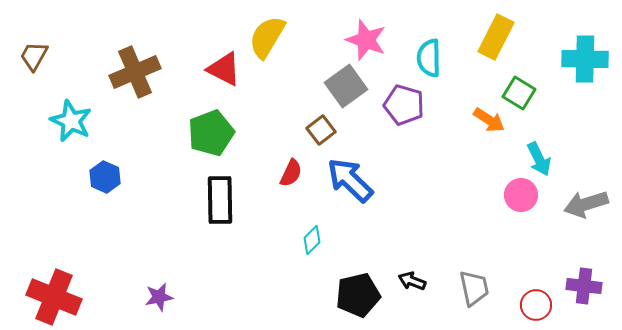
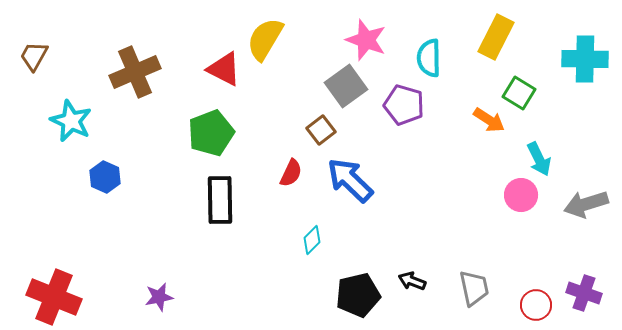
yellow semicircle: moved 2 px left, 2 px down
purple cross: moved 7 px down; rotated 12 degrees clockwise
